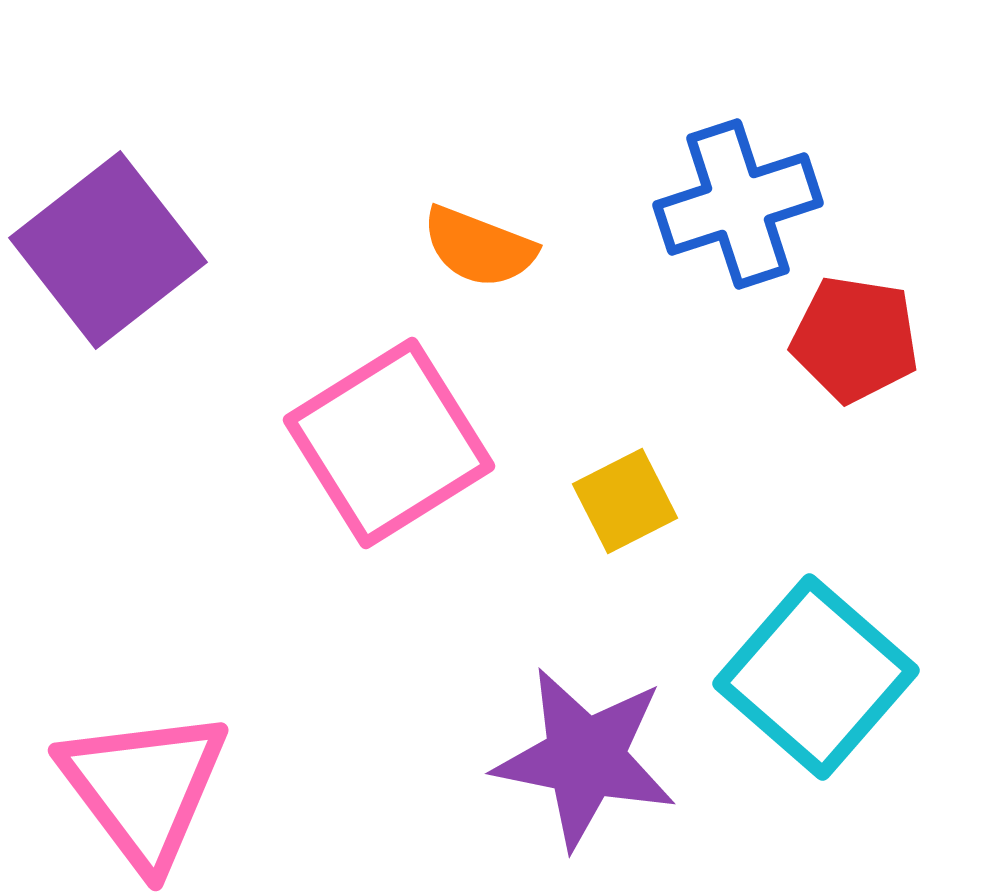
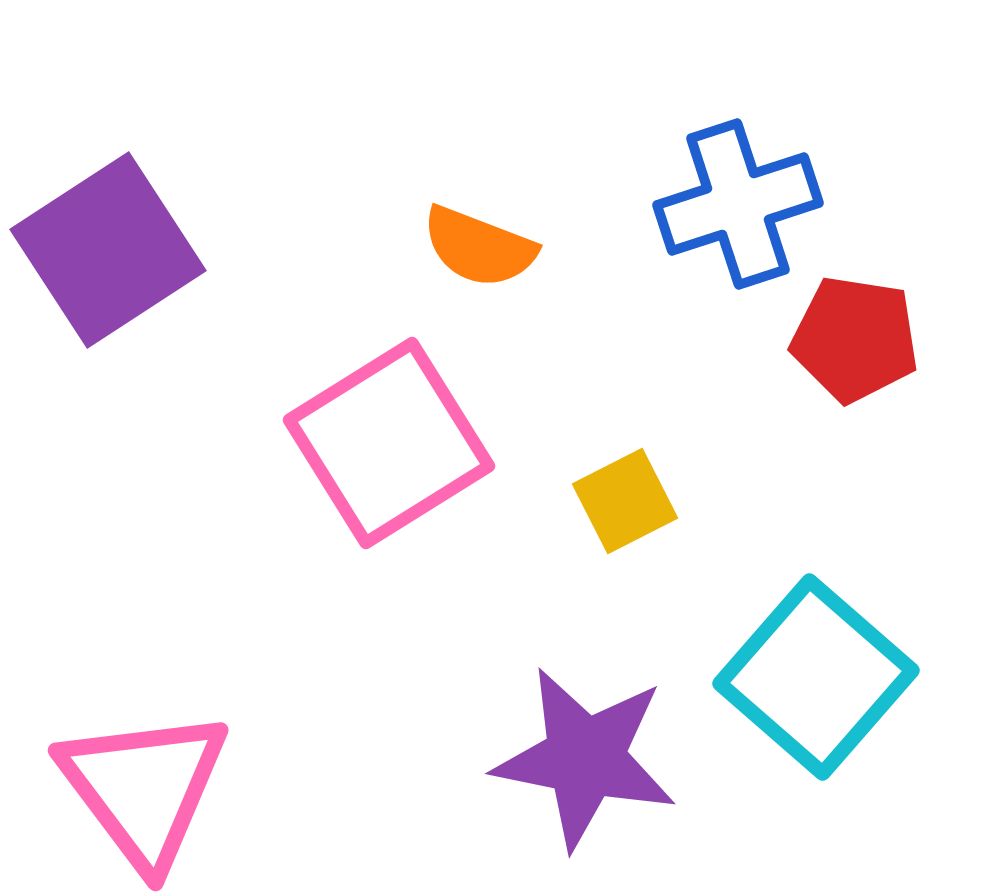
purple square: rotated 5 degrees clockwise
